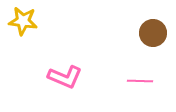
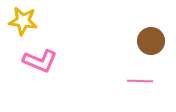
brown circle: moved 2 px left, 8 px down
pink L-shape: moved 25 px left, 16 px up
